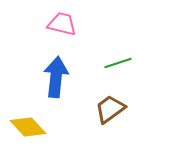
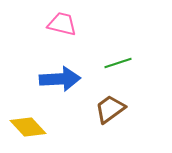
blue arrow: moved 4 px right, 2 px down; rotated 81 degrees clockwise
